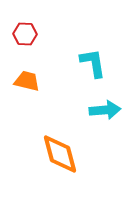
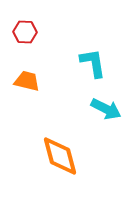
red hexagon: moved 2 px up
cyan arrow: moved 1 px right, 1 px up; rotated 32 degrees clockwise
orange diamond: moved 2 px down
